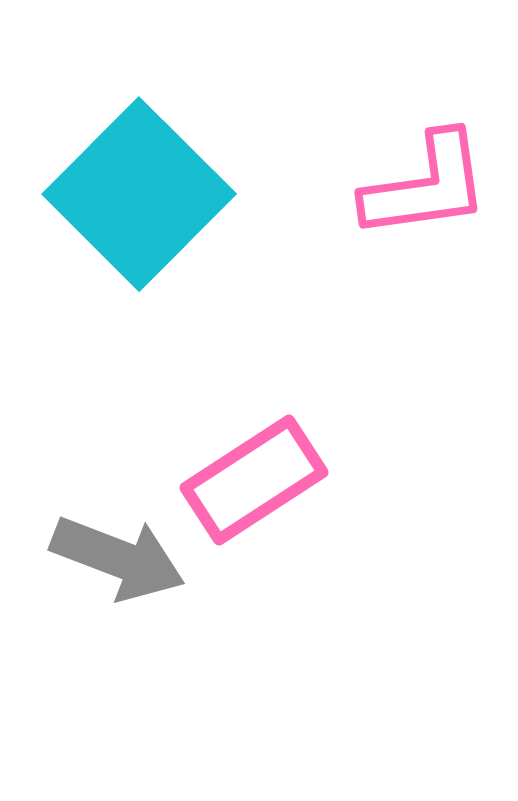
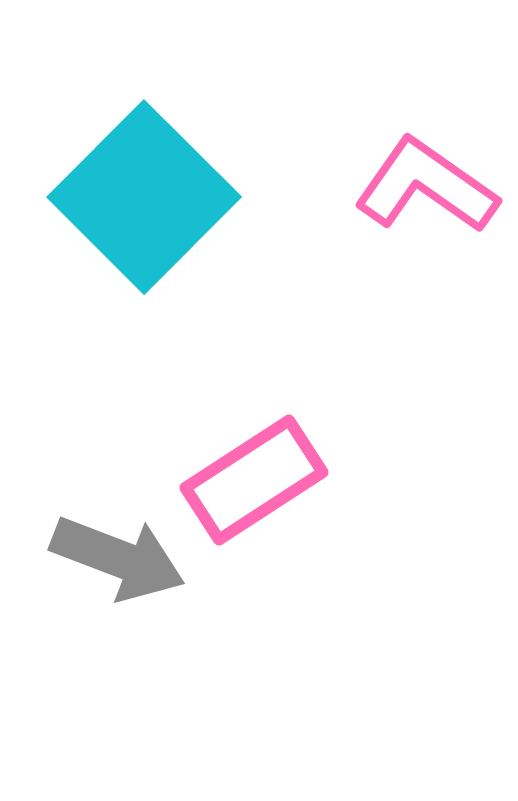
pink L-shape: rotated 137 degrees counterclockwise
cyan square: moved 5 px right, 3 px down
